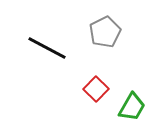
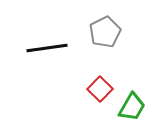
black line: rotated 36 degrees counterclockwise
red square: moved 4 px right
